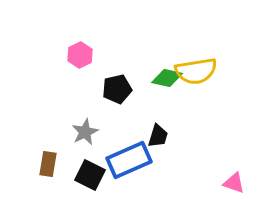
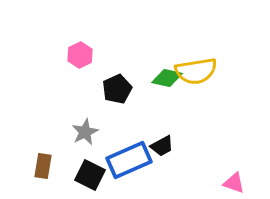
black pentagon: rotated 12 degrees counterclockwise
black trapezoid: moved 4 px right, 10 px down; rotated 45 degrees clockwise
brown rectangle: moved 5 px left, 2 px down
